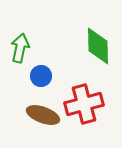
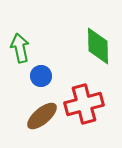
green arrow: rotated 24 degrees counterclockwise
brown ellipse: moved 1 px left, 1 px down; rotated 60 degrees counterclockwise
